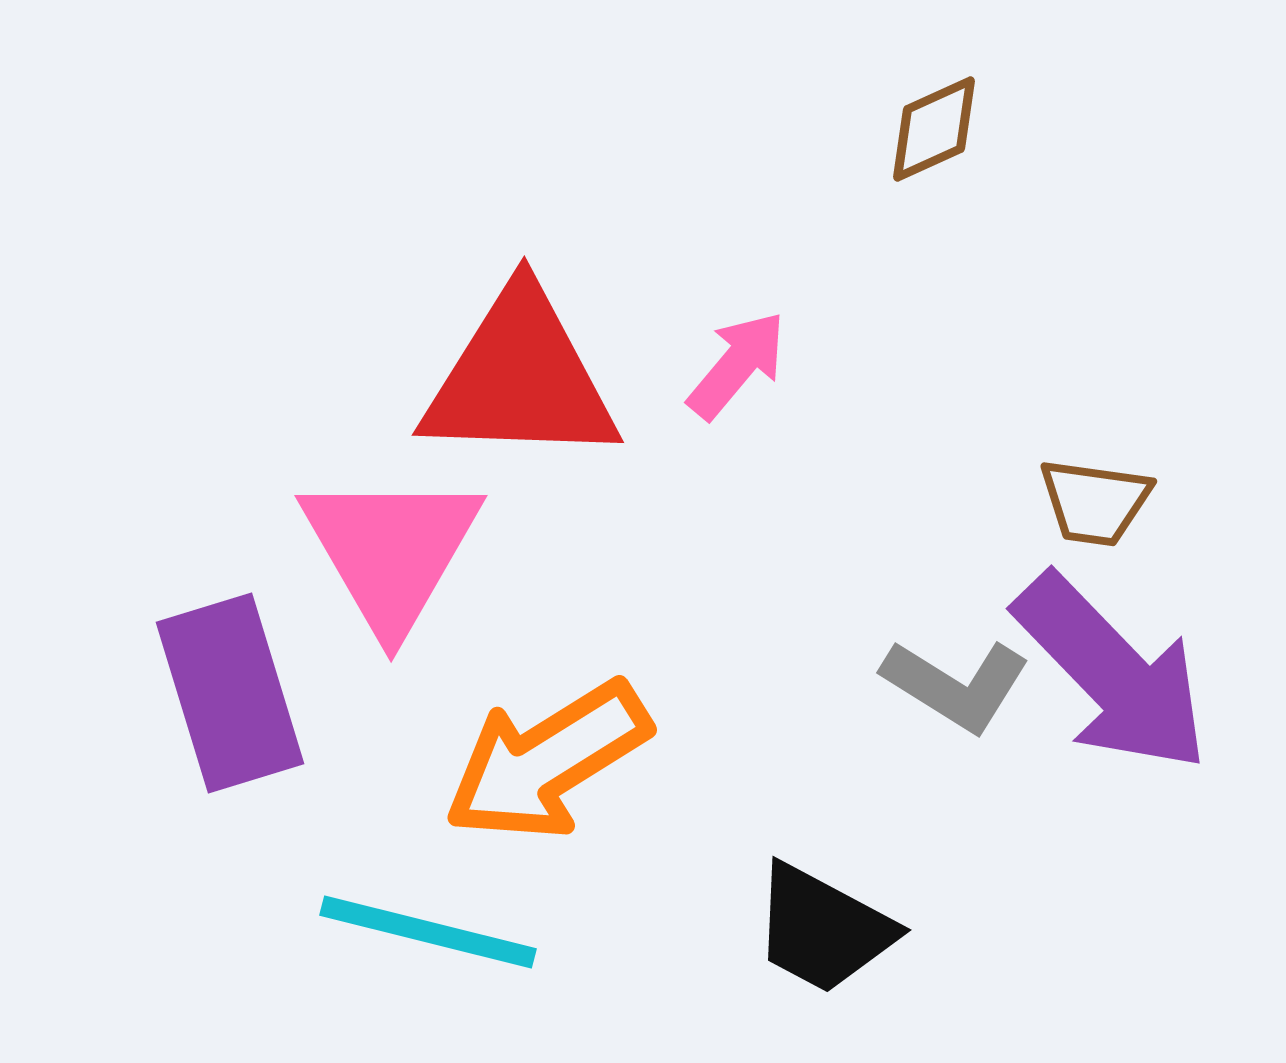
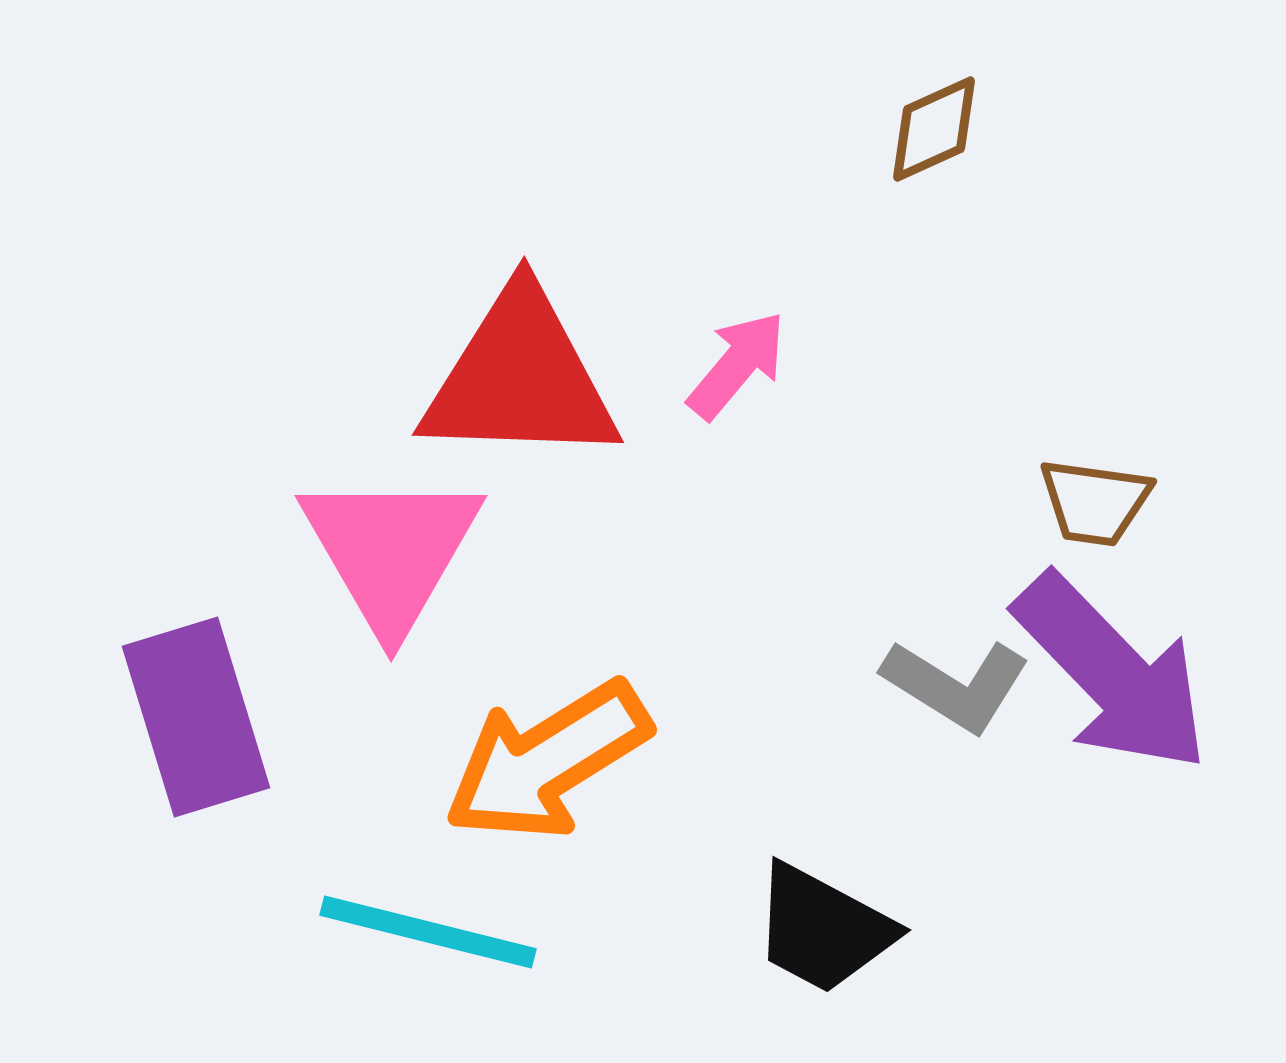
purple rectangle: moved 34 px left, 24 px down
